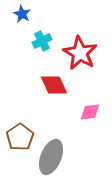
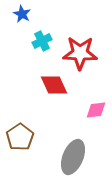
red star: rotated 28 degrees counterclockwise
pink diamond: moved 6 px right, 2 px up
gray ellipse: moved 22 px right
